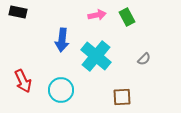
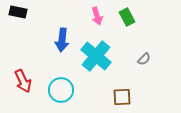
pink arrow: moved 1 px down; rotated 84 degrees clockwise
